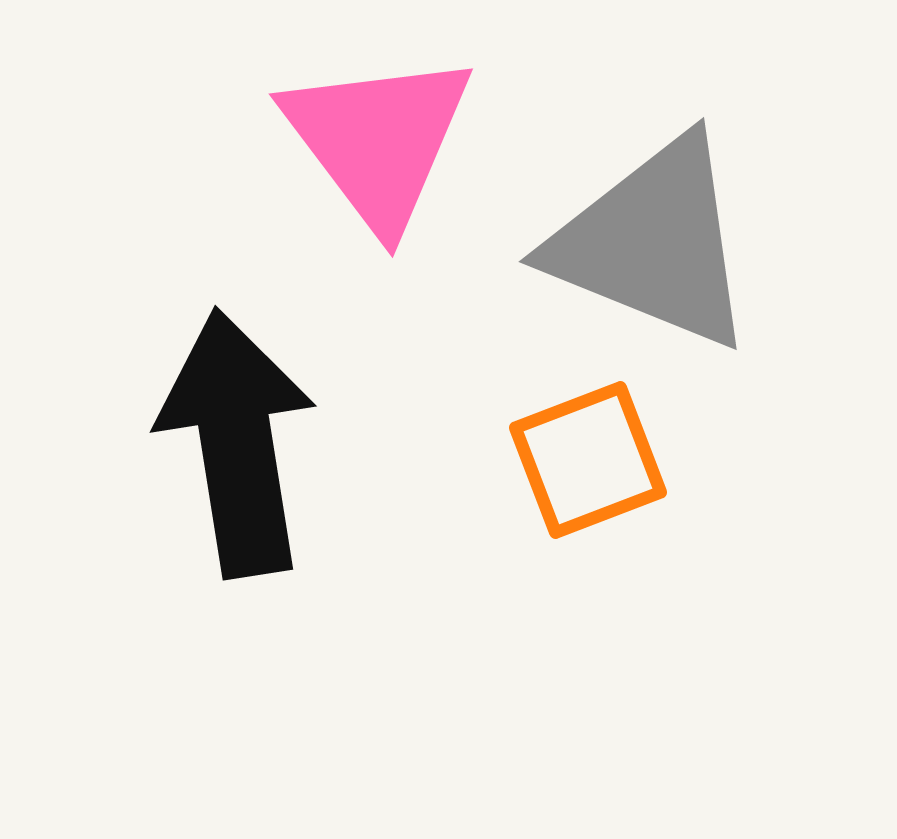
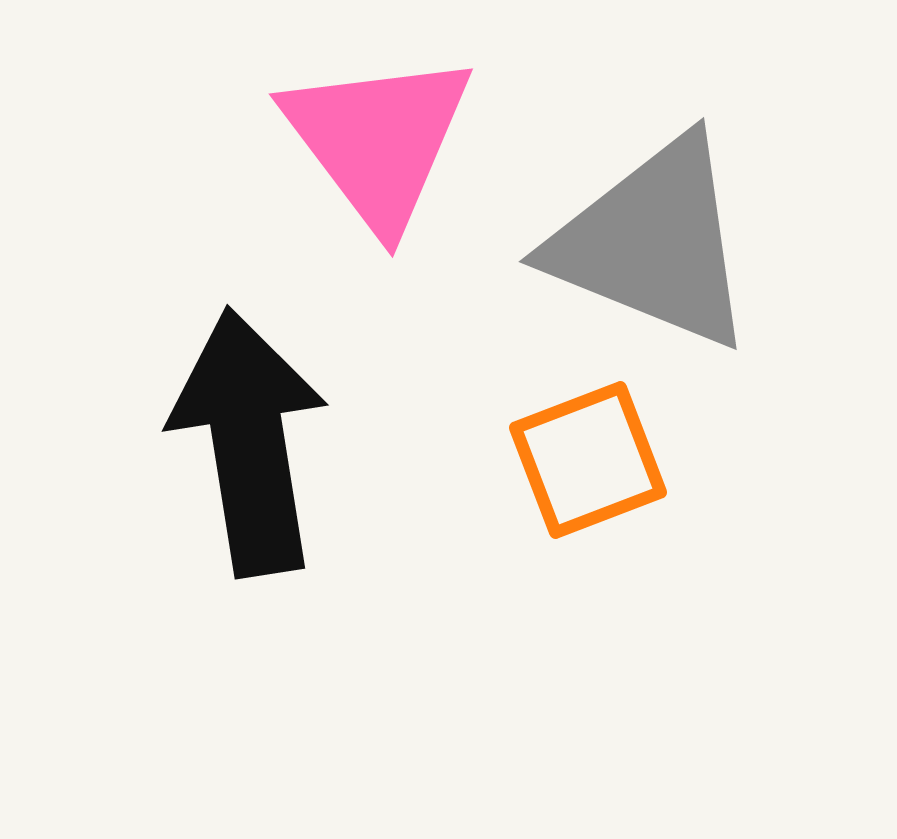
black arrow: moved 12 px right, 1 px up
